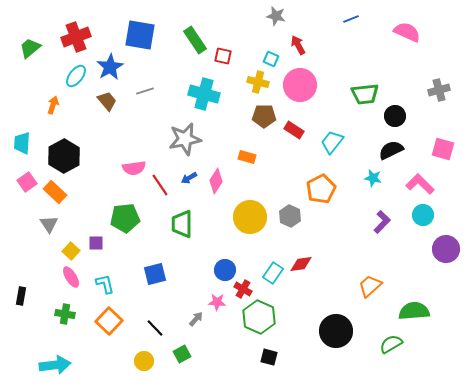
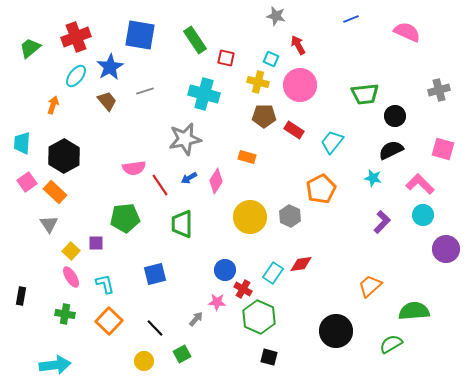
red square at (223, 56): moved 3 px right, 2 px down
